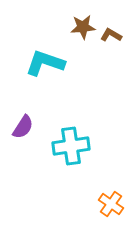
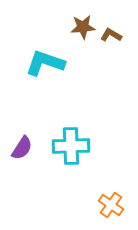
purple semicircle: moved 1 px left, 21 px down
cyan cross: rotated 6 degrees clockwise
orange cross: moved 1 px down
